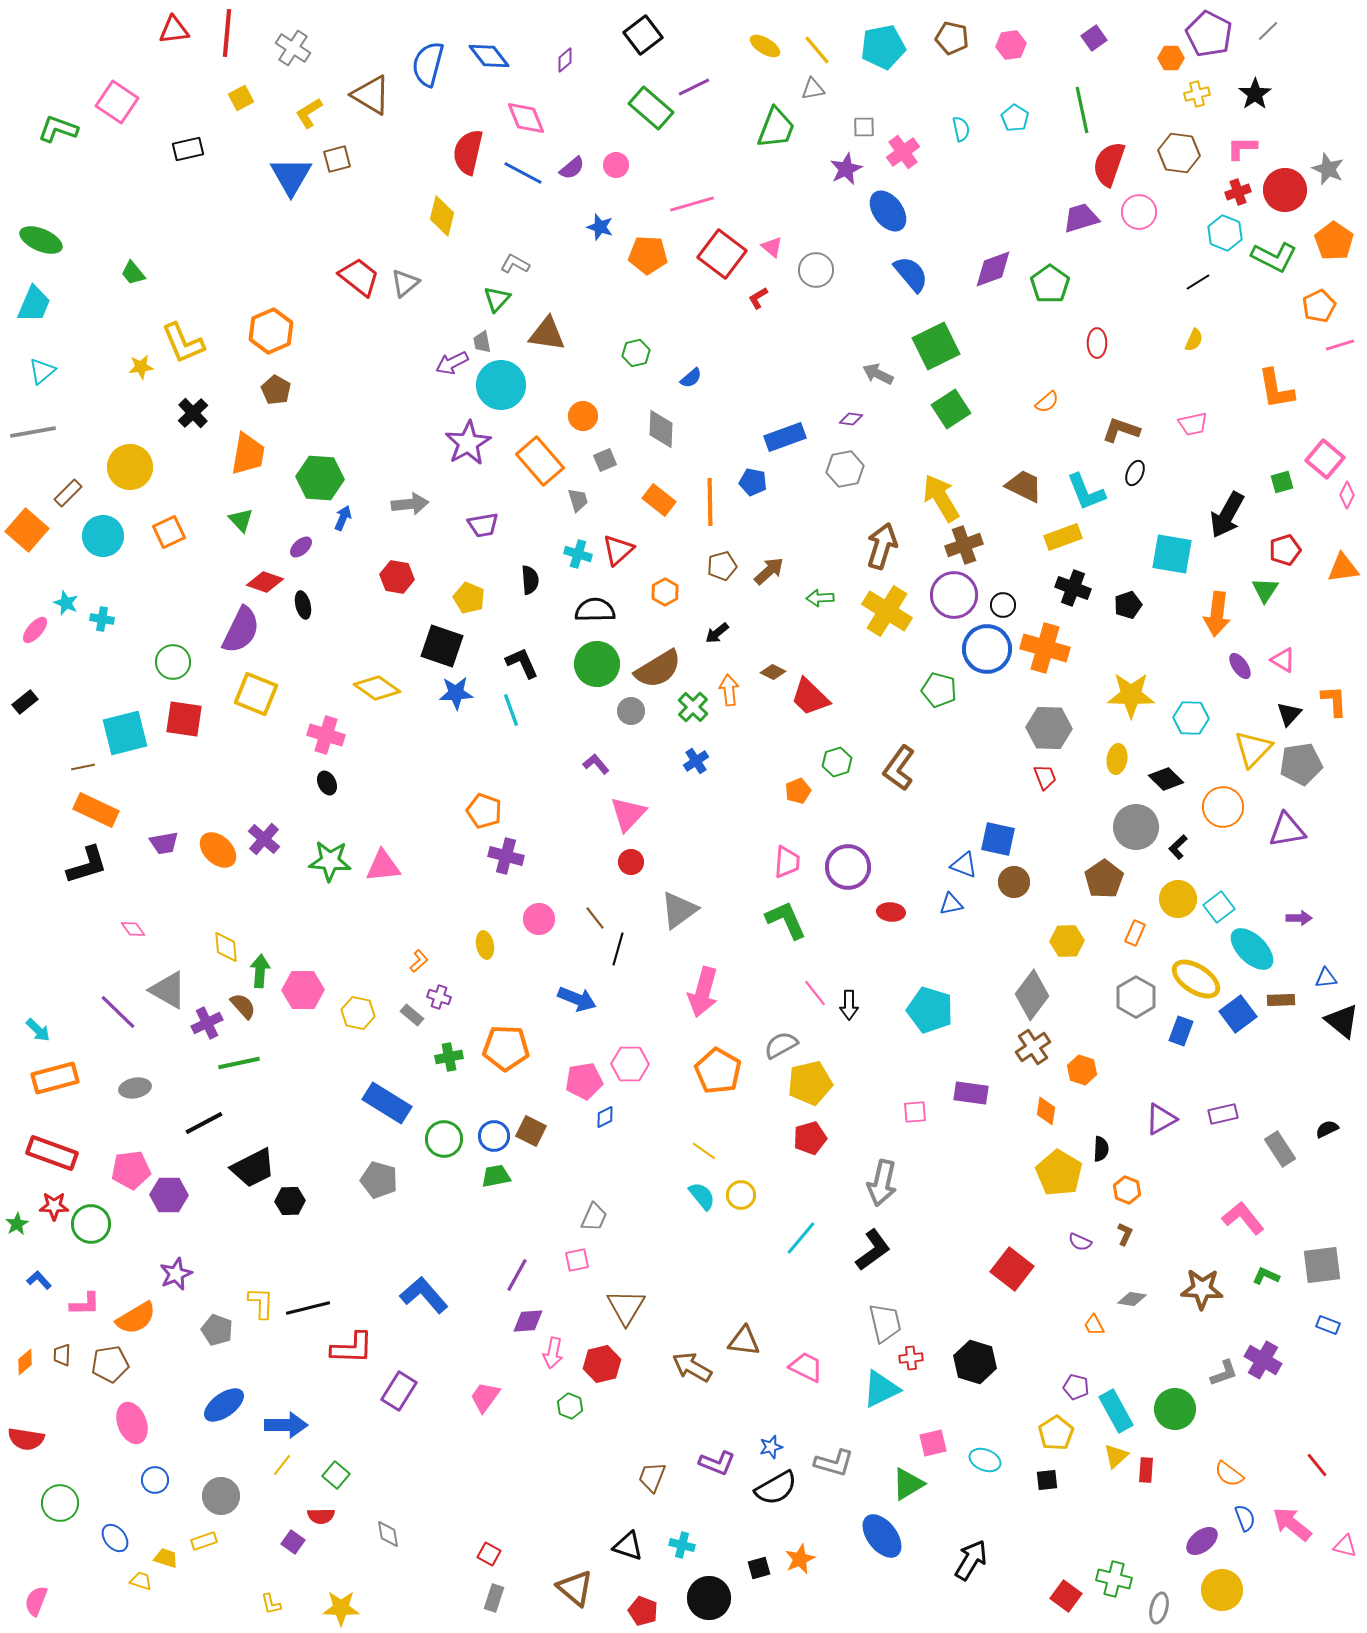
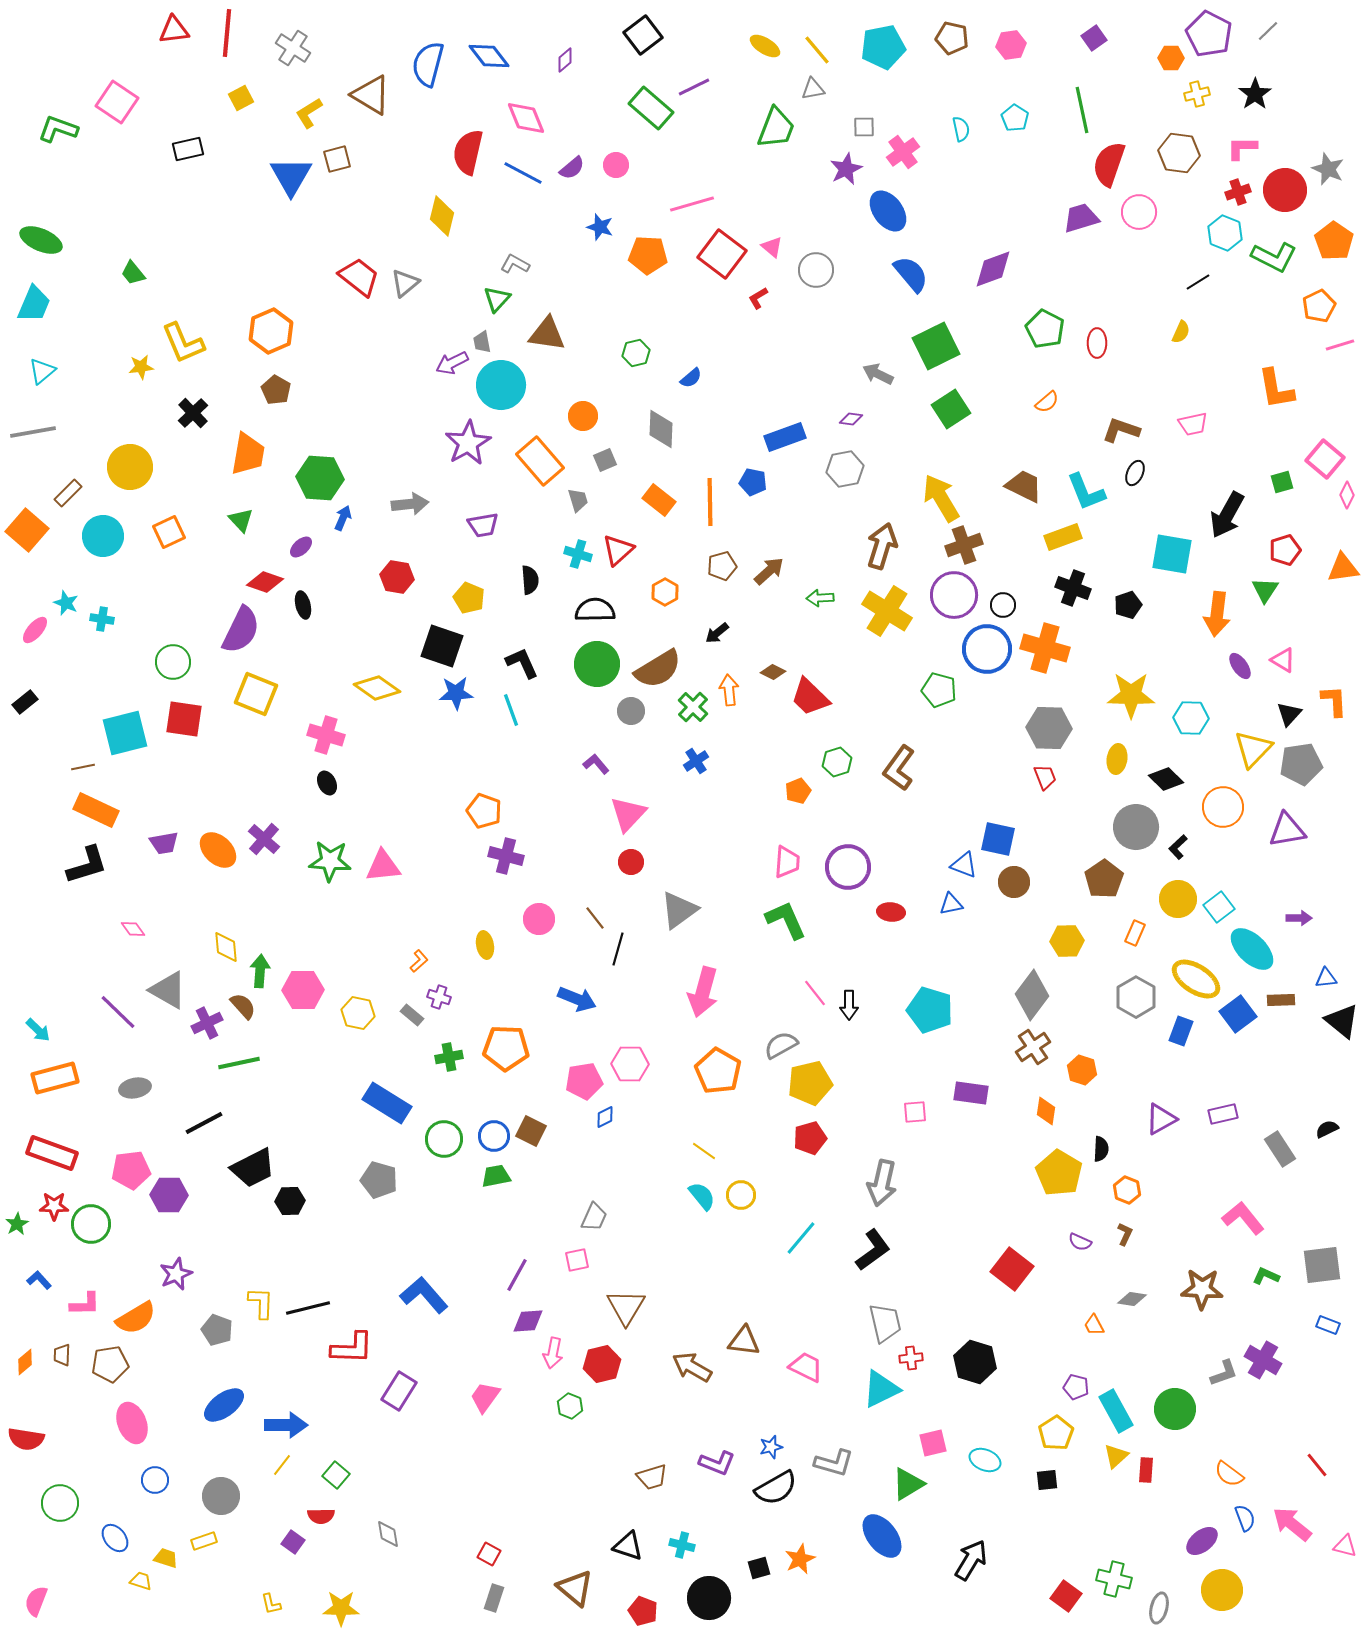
green pentagon at (1050, 284): moved 5 px left, 45 px down; rotated 9 degrees counterclockwise
yellow semicircle at (1194, 340): moved 13 px left, 8 px up
brown trapezoid at (652, 1477): rotated 128 degrees counterclockwise
